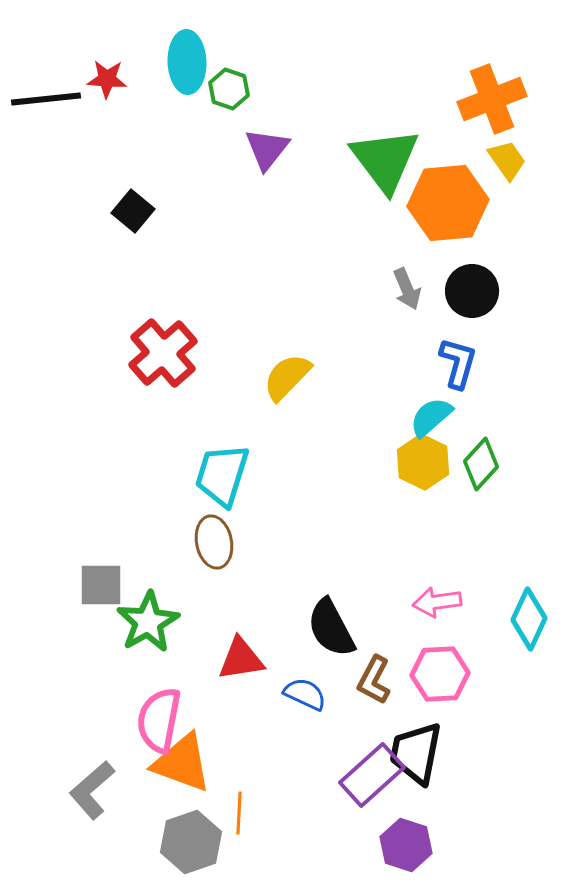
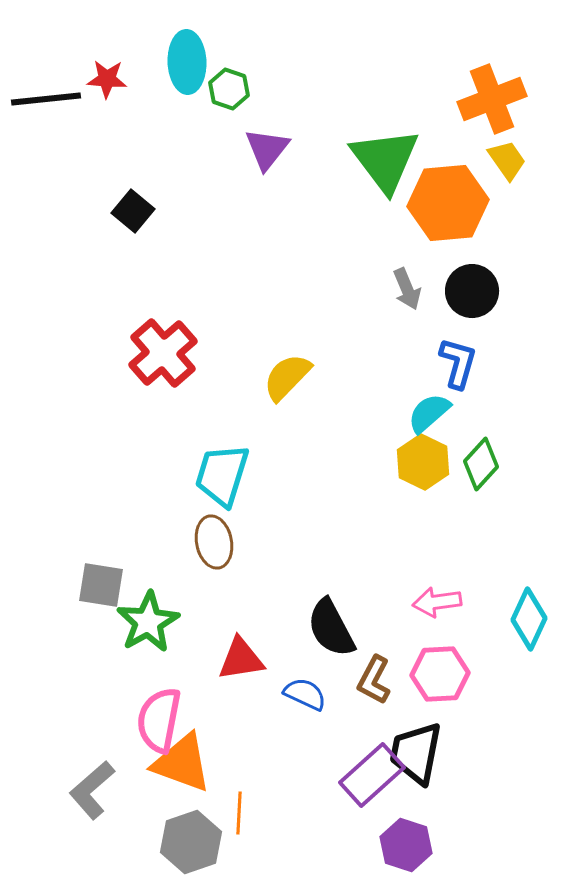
cyan semicircle: moved 2 px left, 4 px up
gray square: rotated 9 degrees clockwise
